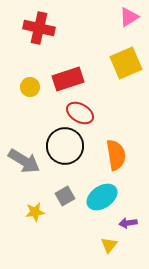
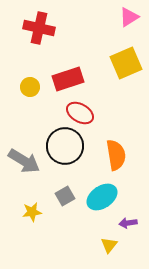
yellow star: moved 3 px left
